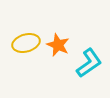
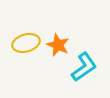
cyan L-shape: moved 5 px left, 4 px down
